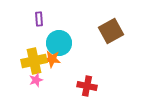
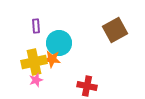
purple rectangle: moved 3 px left, 7 px down
brown square: moved 4 px right, 1 px up
yellow cross: moved 1 px down
